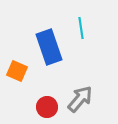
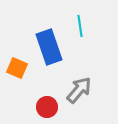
cyan line: moved 1 px left, 2 px up
orange square: moved 3 px up
gray arrow: moved 1 px left, 9 px up
